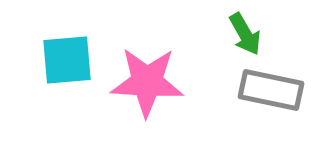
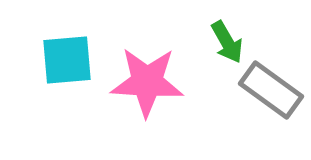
green arrow: moved 18 px left, 8 px down
gray rectangle: rotated 24 degrees clockwise
